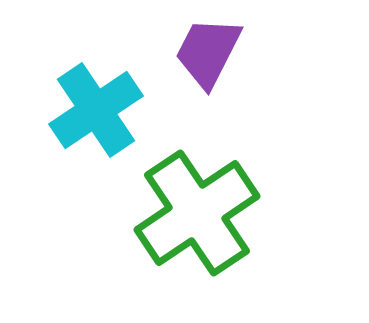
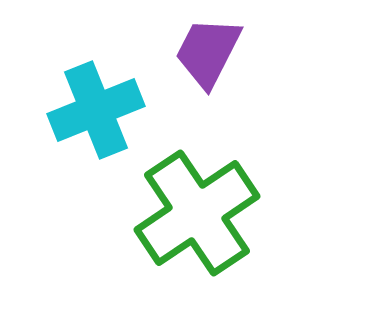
cyan cross: rotated 12 degrees clockwise
